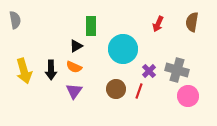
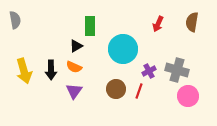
green rectangle: moved 1 px left
purple cross: rotated 16 degrees clockwise
